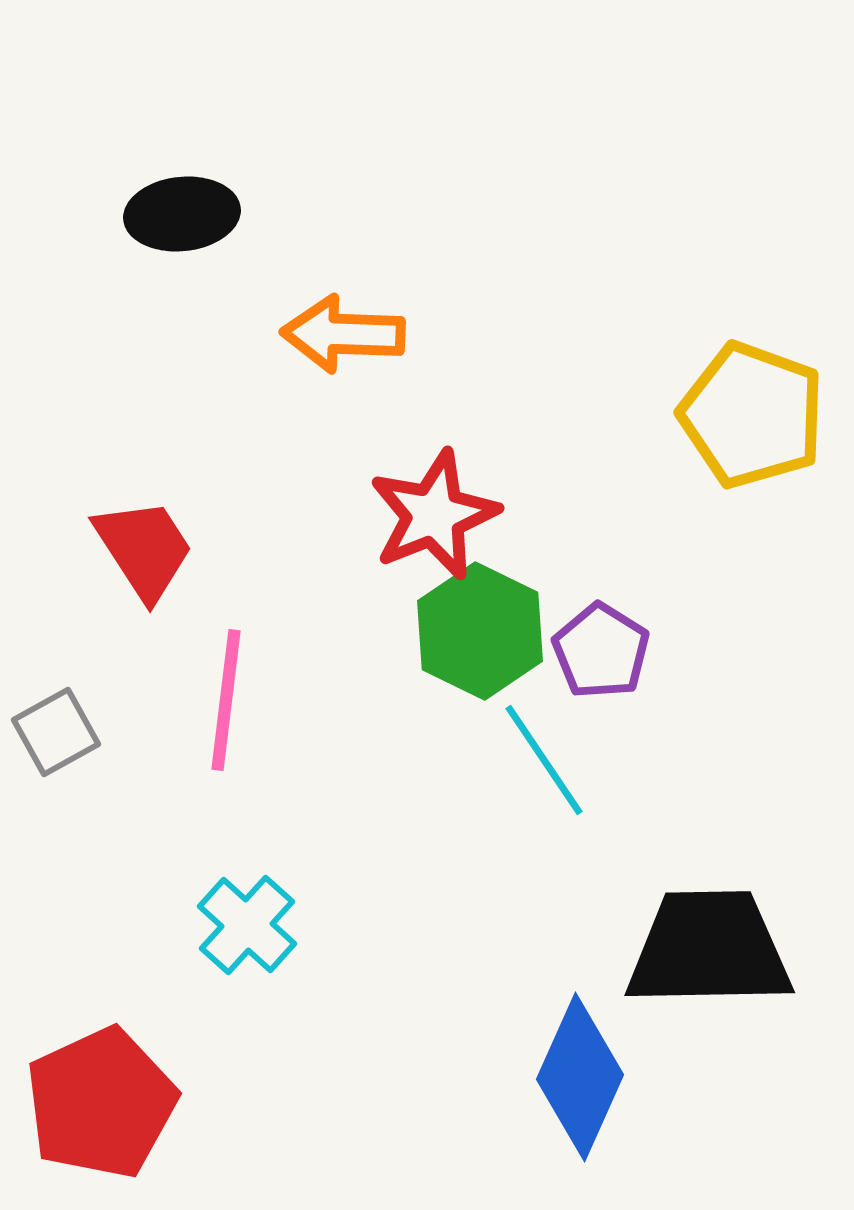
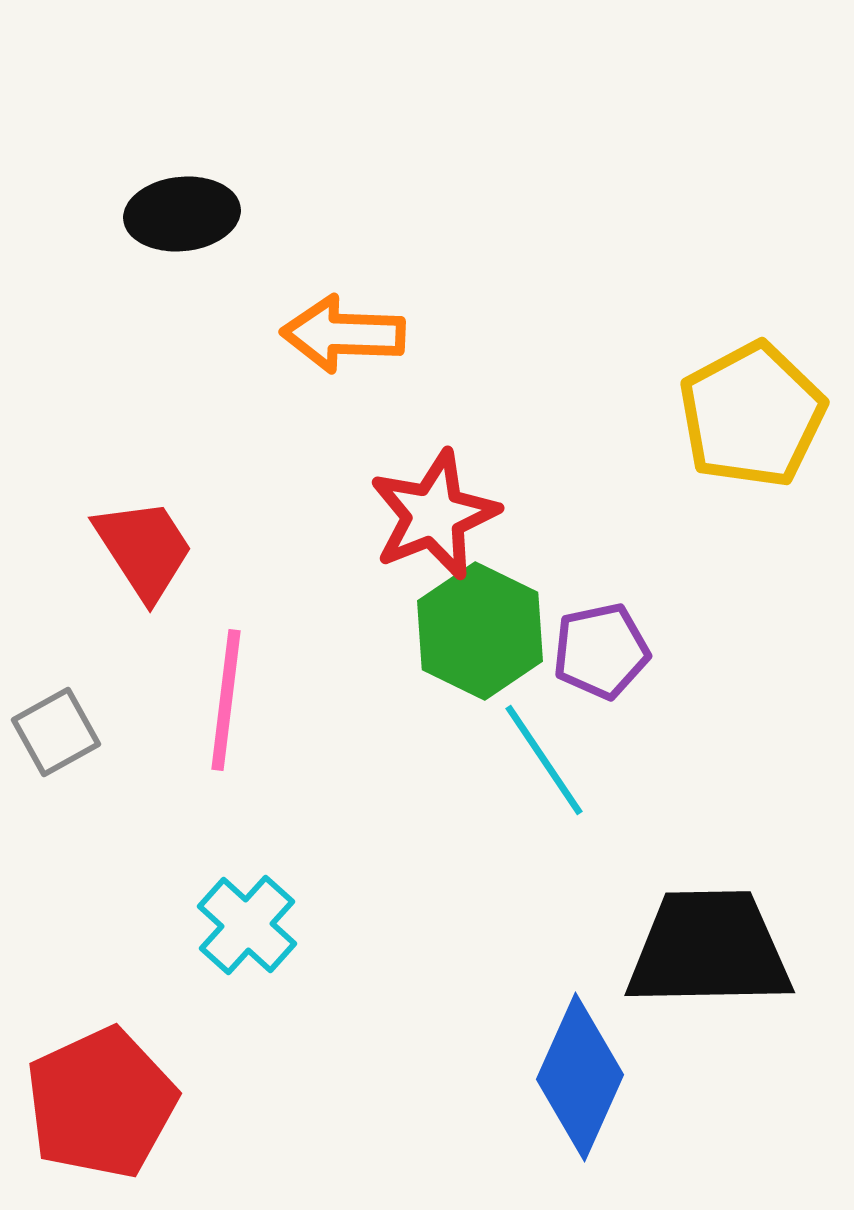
yellow pentagon: rotated 24 degrees clockwise
purple pentagon: rotated 28 degrees clockwise
